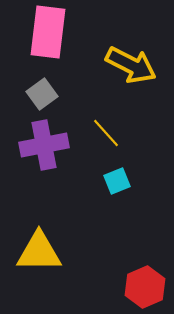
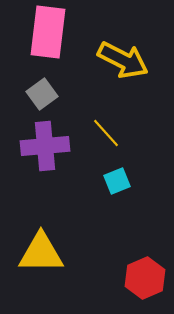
yellow arrow: moved 8 px left, 5 px up
purple cross: moved 1 px right, 1 px down; rotated 6 degrees clockwise
yellow triangle: moved 2 px right, 1 px down
red hexagon: moved 9 px up
